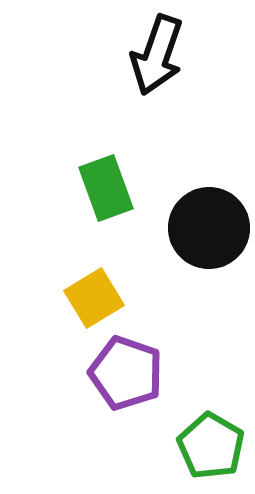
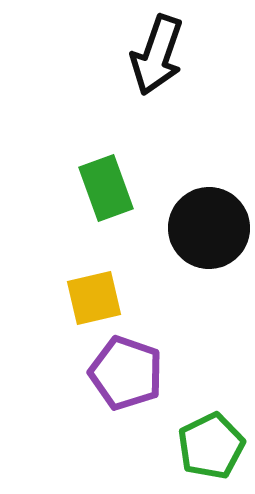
yellow square: rotated 18 degrees clockwise
green pentagon: rotated 16 degrees clockwise
